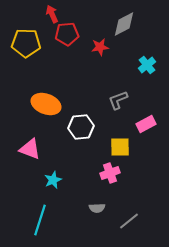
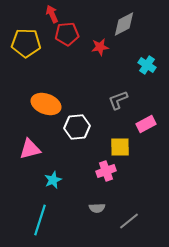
cyan cross: rotated 18 degrees counterclockwise
white hexagon: moved 4 px left
pink triangle: rotated 35 degrees counterclockwise
pink cross: moved 4 px left, 2 px up
